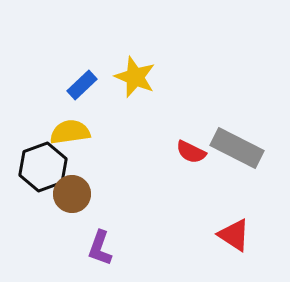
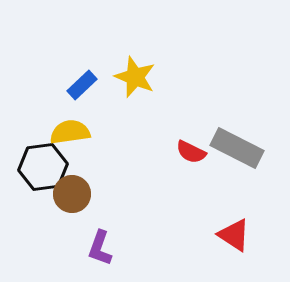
black hexagon: rotated 12 degrees clockwise
